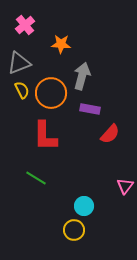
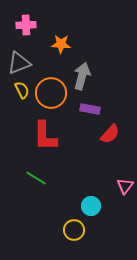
pink cross: moved 1 px right; rotated 36 degrees clockwise
cyan circle: moved 7 px right
